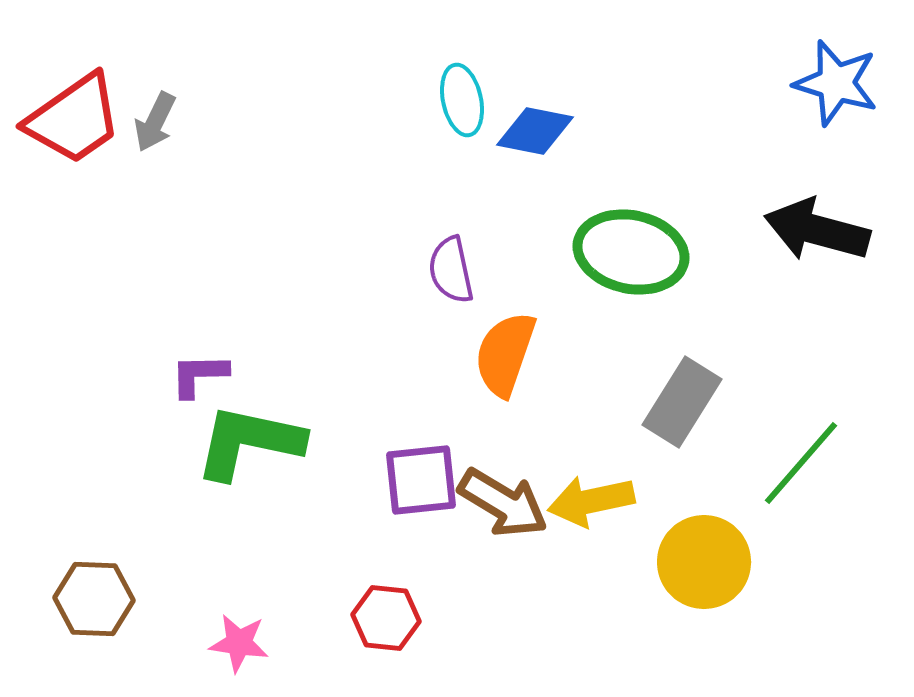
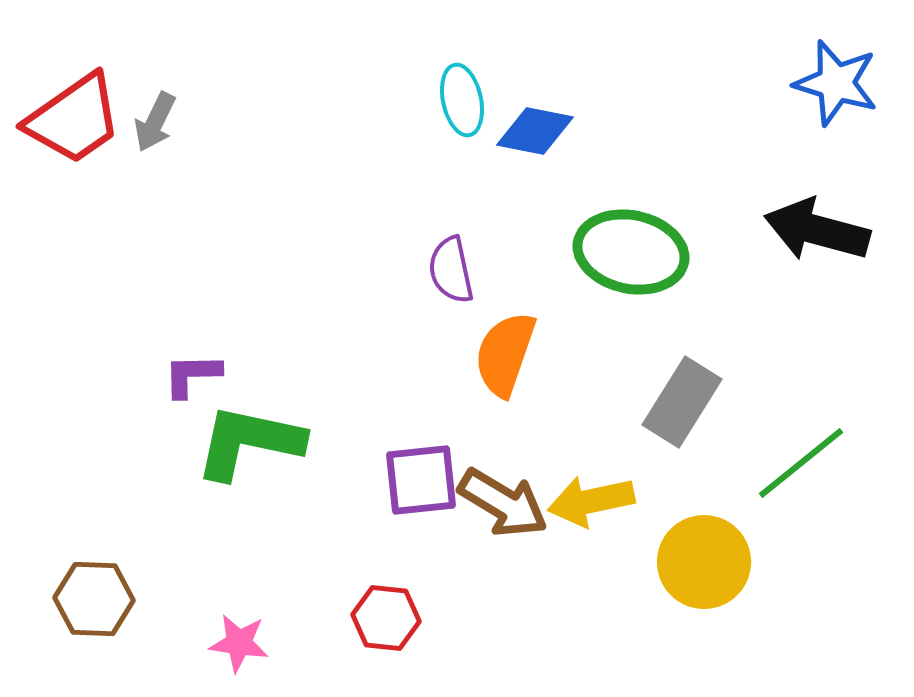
purple L-shape: moved 7 px left
green line: rotated 10 degrees clockwise
